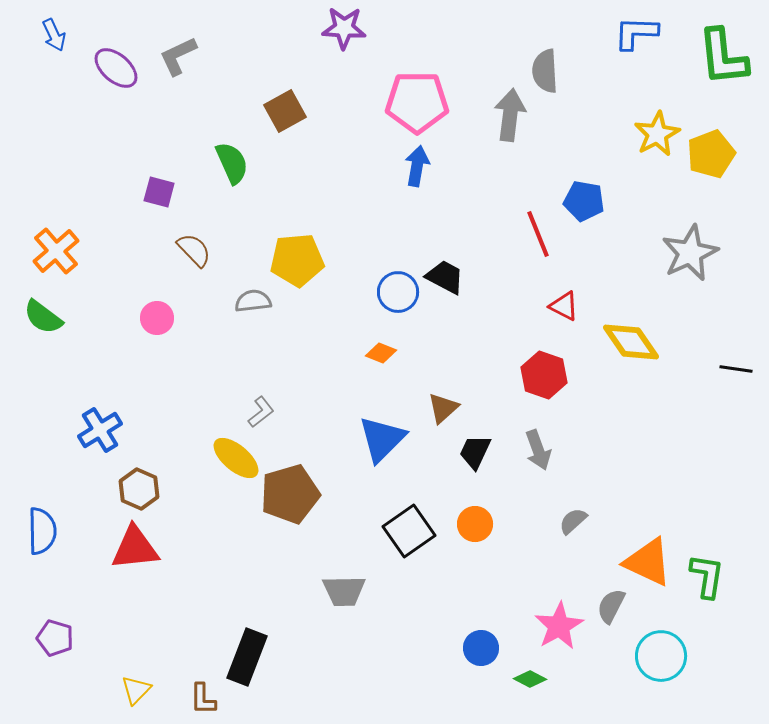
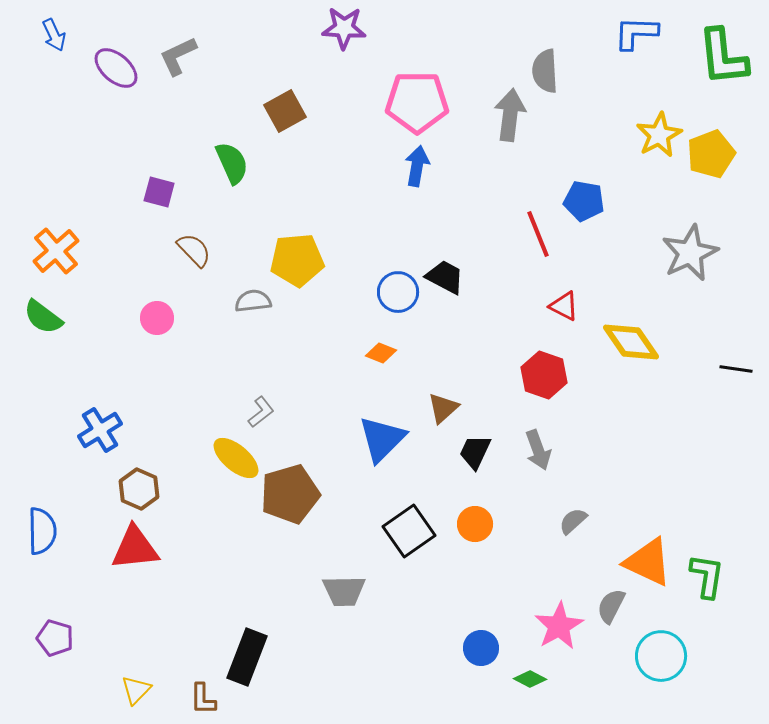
yellow star at (657, 134): moved 2 px right, 1 px down
